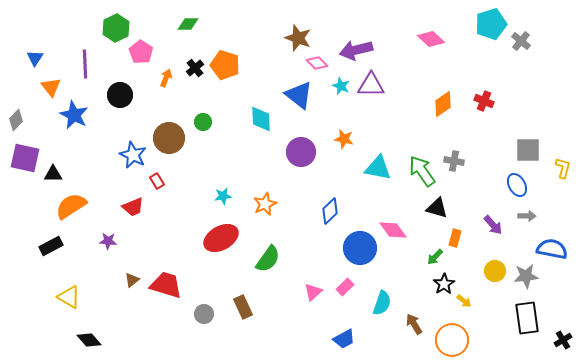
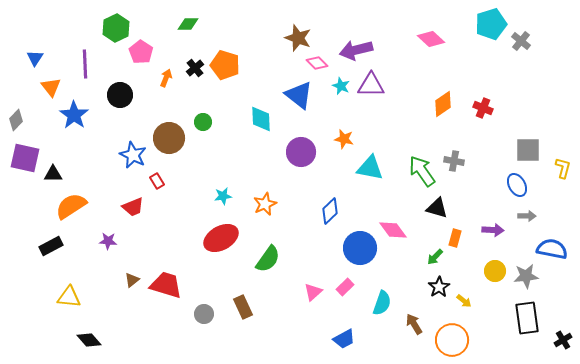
red cross at (484, 101): moved 1 px left, 7 px down
blue star at (74, 115): rotated 8 degrees clockwise
cyan triangle at (378, 168): moved 8 px left
purple arrow at (493, 225): moved 5 px down; rotated 45 degrees counterclockwise
black star at (444, 284): moved 5 px left, 3 px down
yellow triangle at (69, 297): rotated 25 degrees counterclockwise
